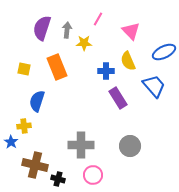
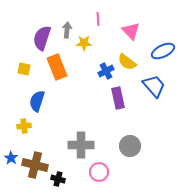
pink line: rotated 32 degrees counterclockwise
purple semicircle: moved 10 px down
blue ellipse: moved 1 px left, 1 px up
yellow semicircle: moved 1 px left, 1 px down; rotated 30 degrees counterclockwise
blue cross: rotated 28 degrees counterclockwise
purple rectangle: rotated 20 degrees clockwise
blue star: moved 16 px down
pink circle: moved 6 px right, 3 px up
